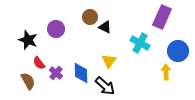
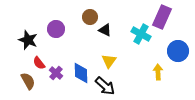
black triangle: moved 3 px down
cyan cross: moved 1 px right, 9 px up
yellow arrow: moved 8 px left
